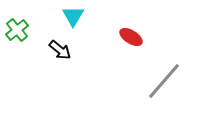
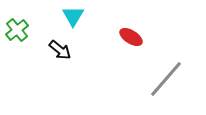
gray line: moved 2 px right, 2 px up
